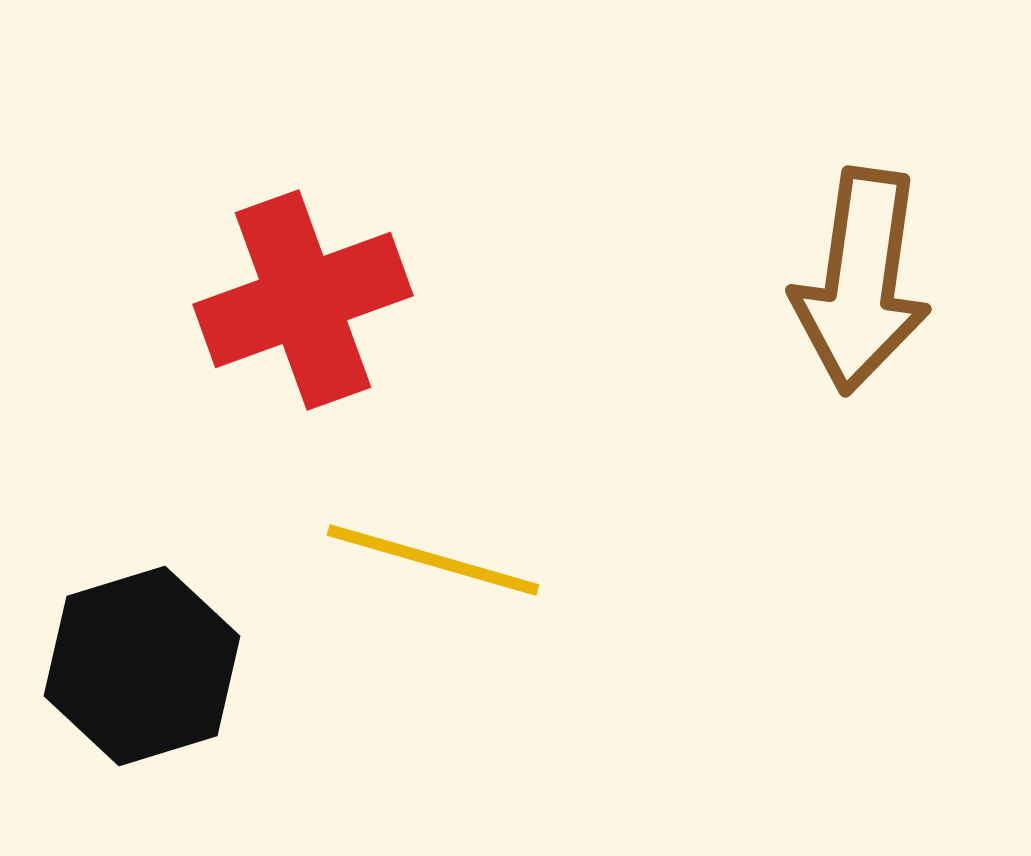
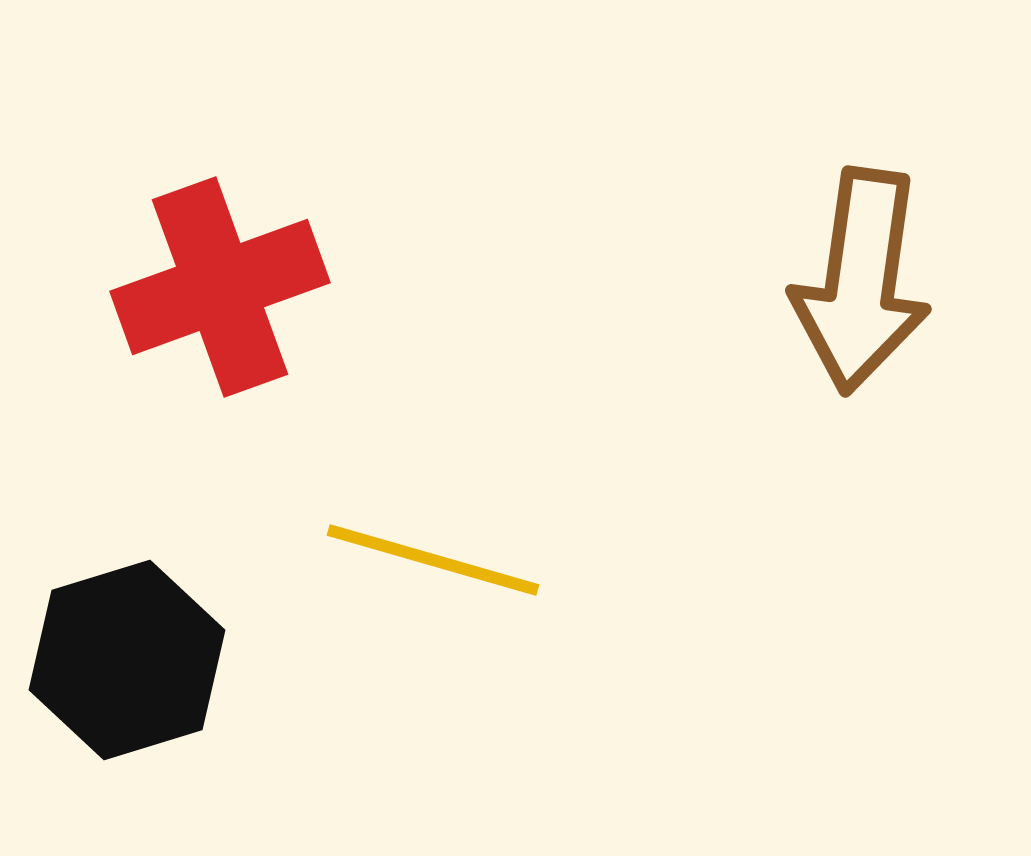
red cross: moved 83 px left, 13 px up
black hexagon: moved 15 px left, 6 px up
